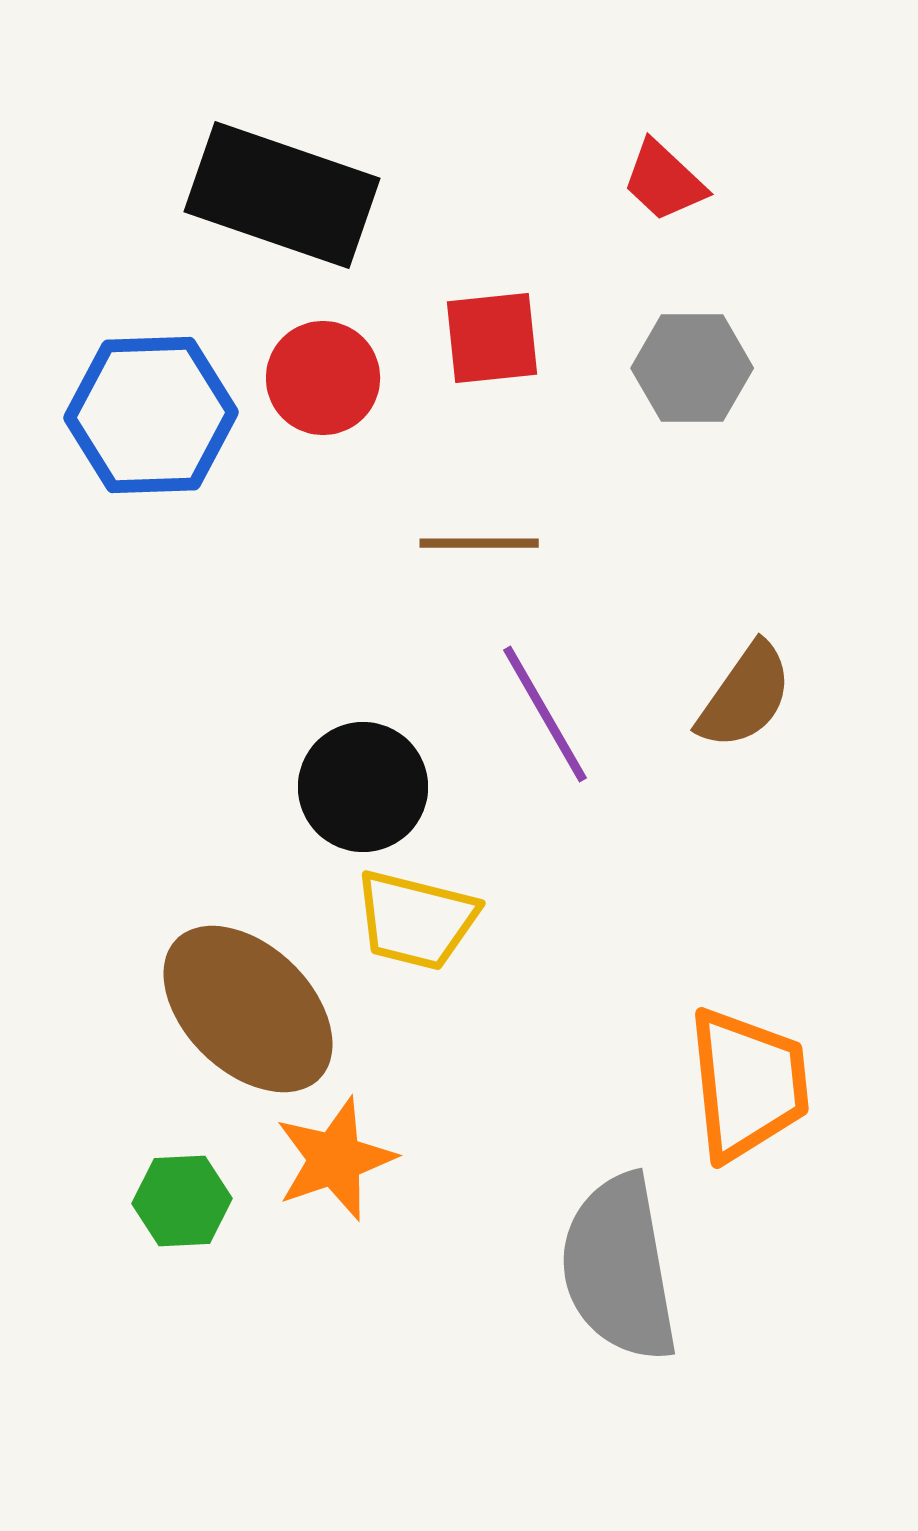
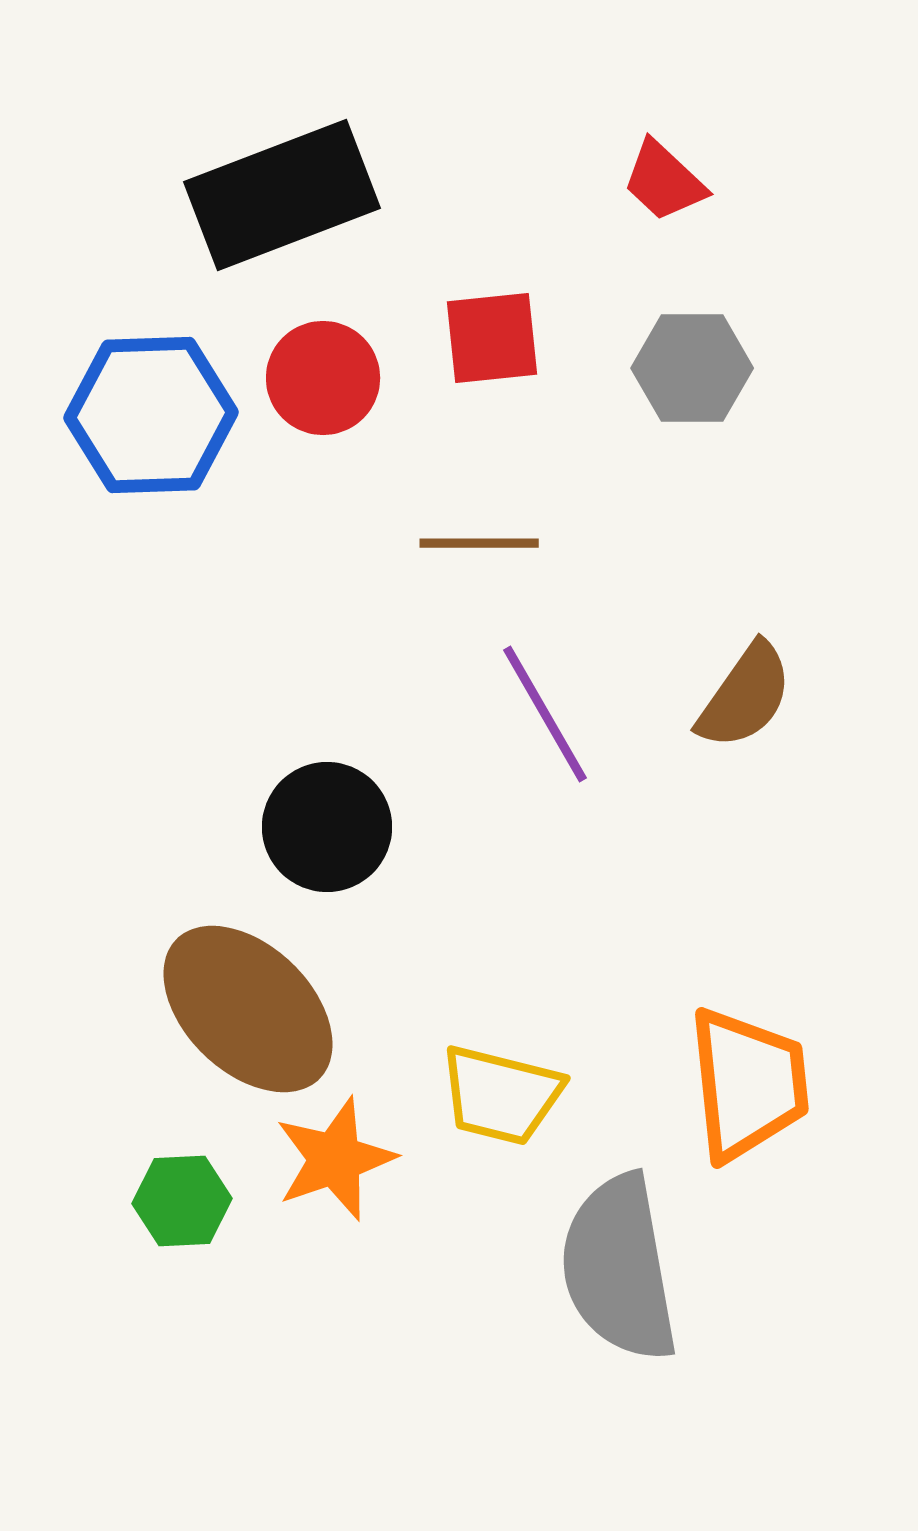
black rectangle: rotated 40 degrees counterclockwise
black circle: moved 36 px left, 40 px down
yellow trapezoid: moved 85 px right, 175 px down
